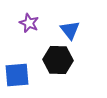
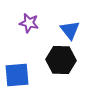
purple star: rotated 12 degrees counterclockwise
black hexagon: moved 3 px right
